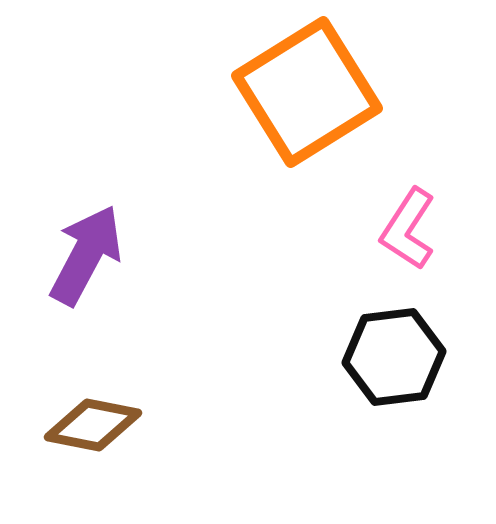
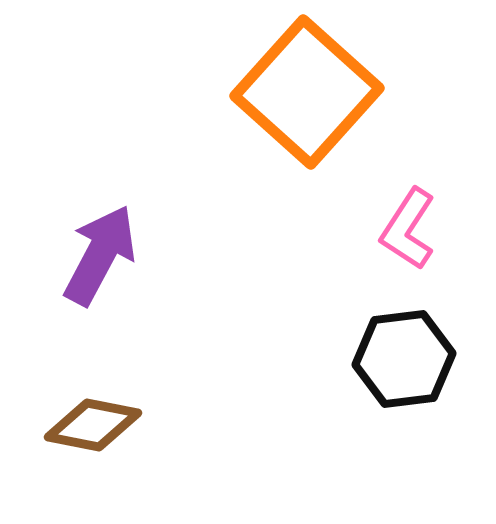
orange square: rotated 16 degrees counterclockwise
purple arrow: moved 14 px right
black hexagon: moved 10 px right, 2 px down
